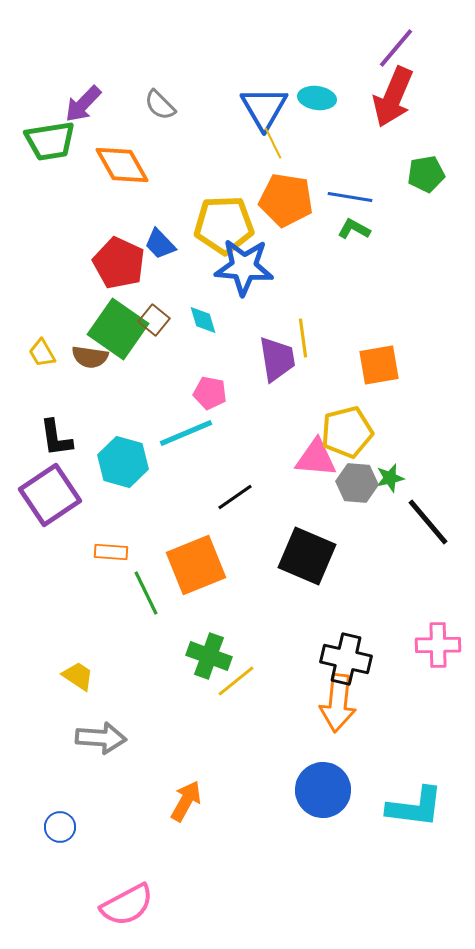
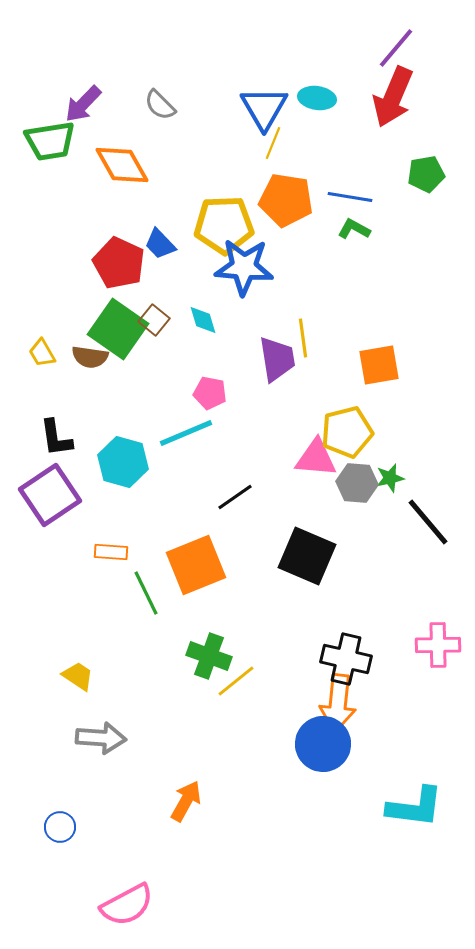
yellow line at (273, 143): rotated 48 degrees clockwise
blue circle at (323, 790): moved 46 px up
